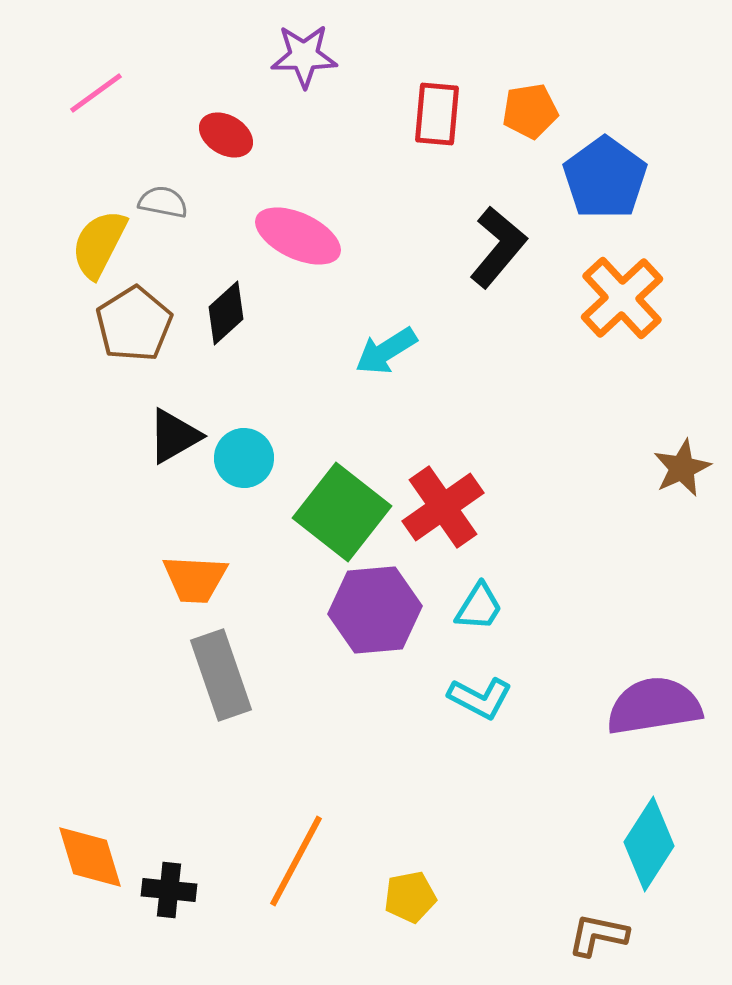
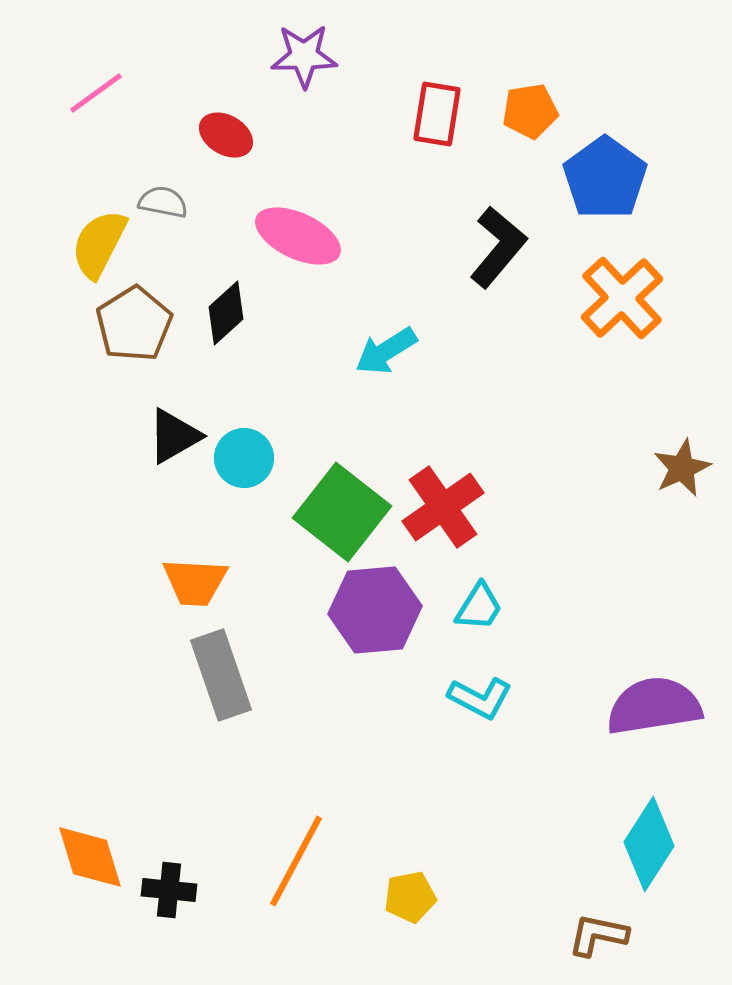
red rectangle: rotated 4 degrees clockwise
orange trapezoid: moved 3 px down
